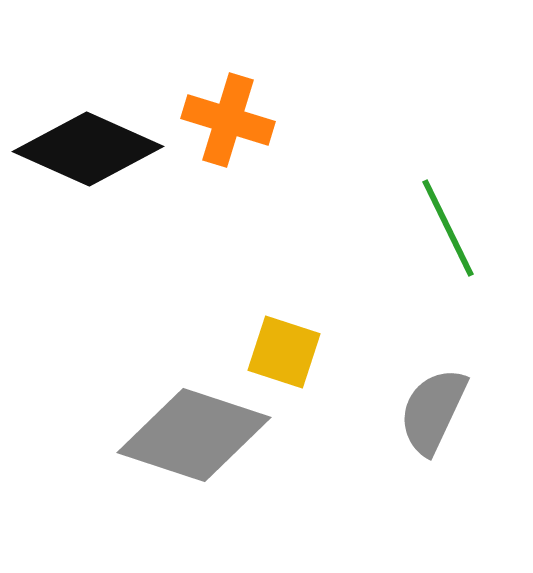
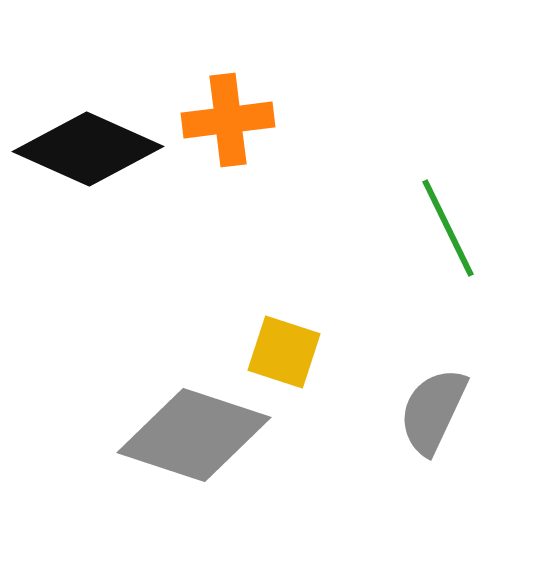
orange cross: rotated 24 degrees counterclockwise
